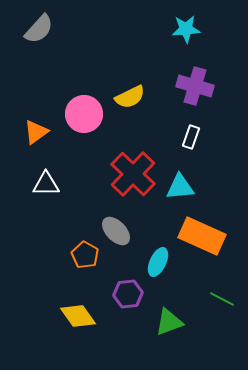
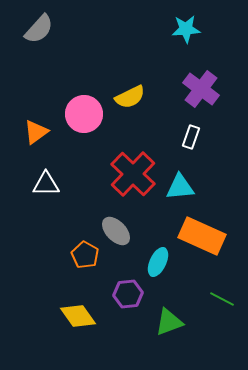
purple cross: moved 6 px right, 3 px down; rotated 21 degrees clockwise
